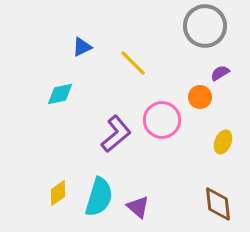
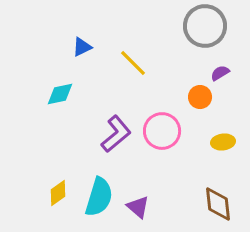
pink circle: moved 11 px down
yellow ellipse: rotated 60 degrees clockwise
